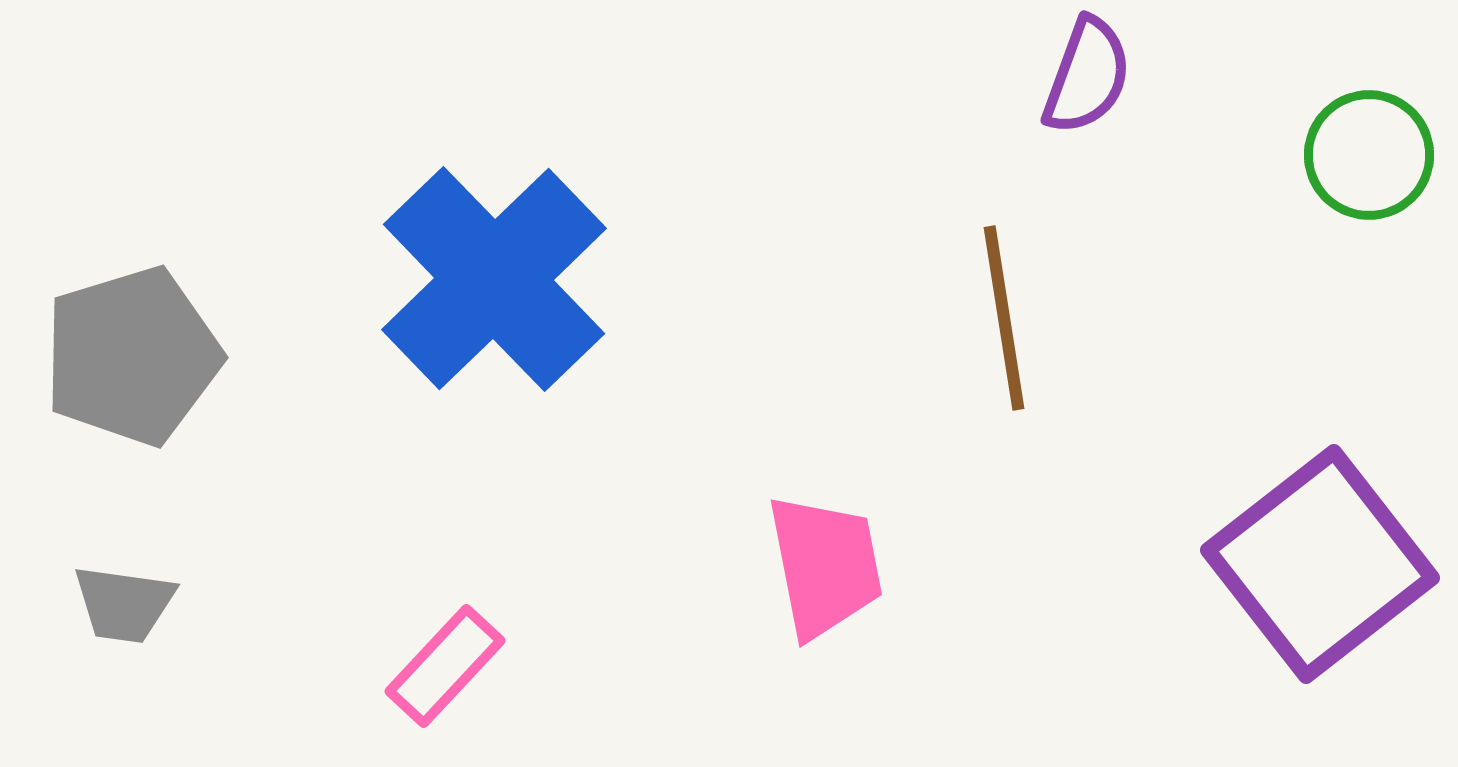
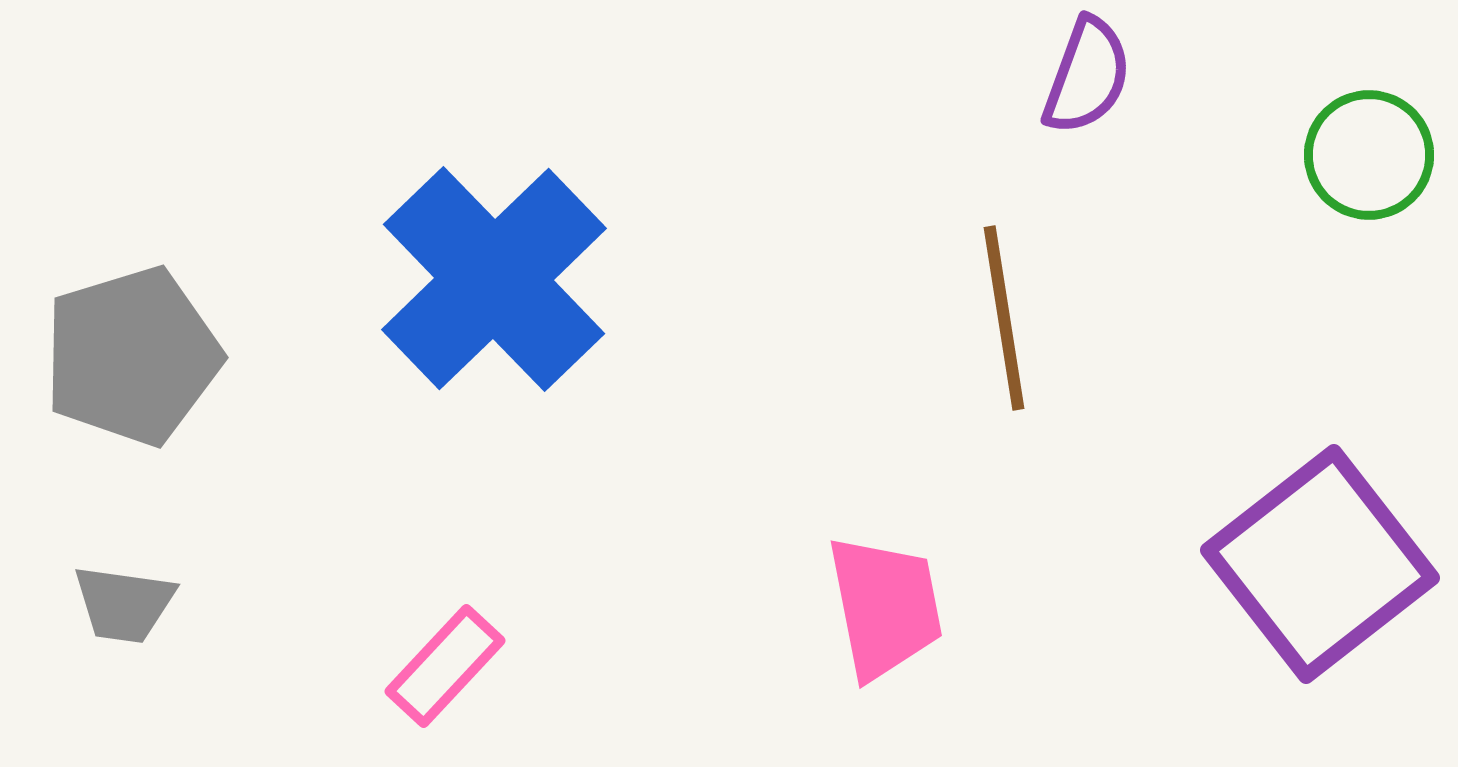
pink trapezoid: moved 60 px right, 41 px down
